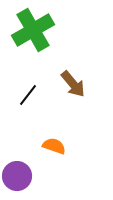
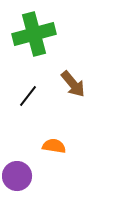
green cross: moved 1 px right, 4 px down; rotated 15 degrees clockwise
black line: moved 1 px down
orange semicircle: rotated 10 degrees counterclockwise
